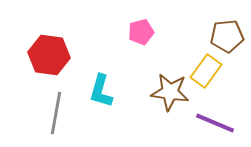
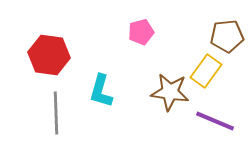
gray line: rotated 12 degrees counterclockwise
purple line: moved 2 px up
